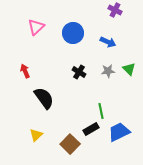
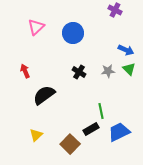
blue arrow: moved 18 px right, 8 px down
black semicircle: moved 3 px up; rotated 90 degrees counterclockwise
